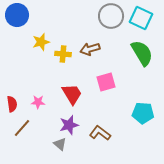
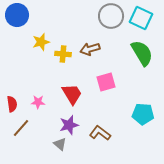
cyan pentagon: moved 1 px down
brown line: moved 1 px left
